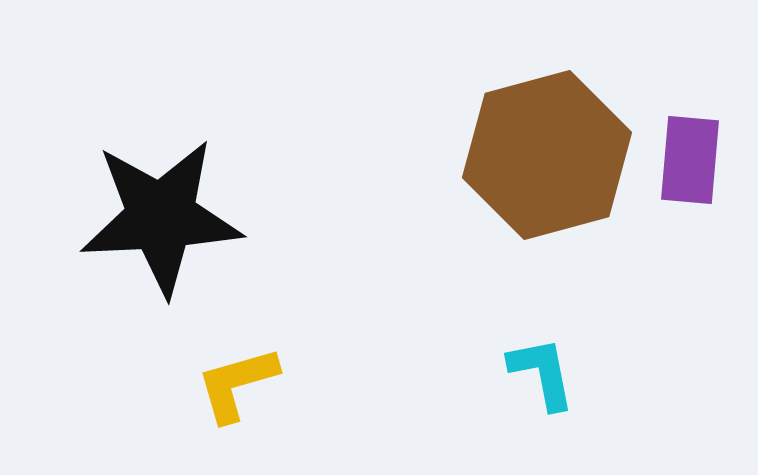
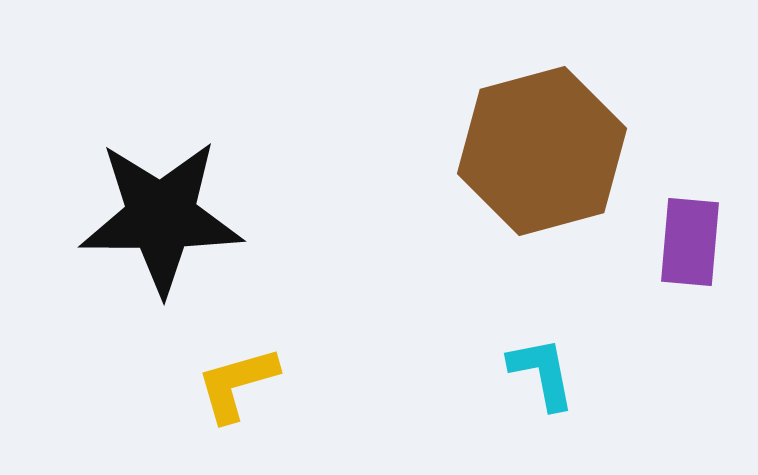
brown hexagon: moved 5 px left, 4 px up
purple rectangle: moved 82 px down
black star: rotated 3 degrees clockwise
